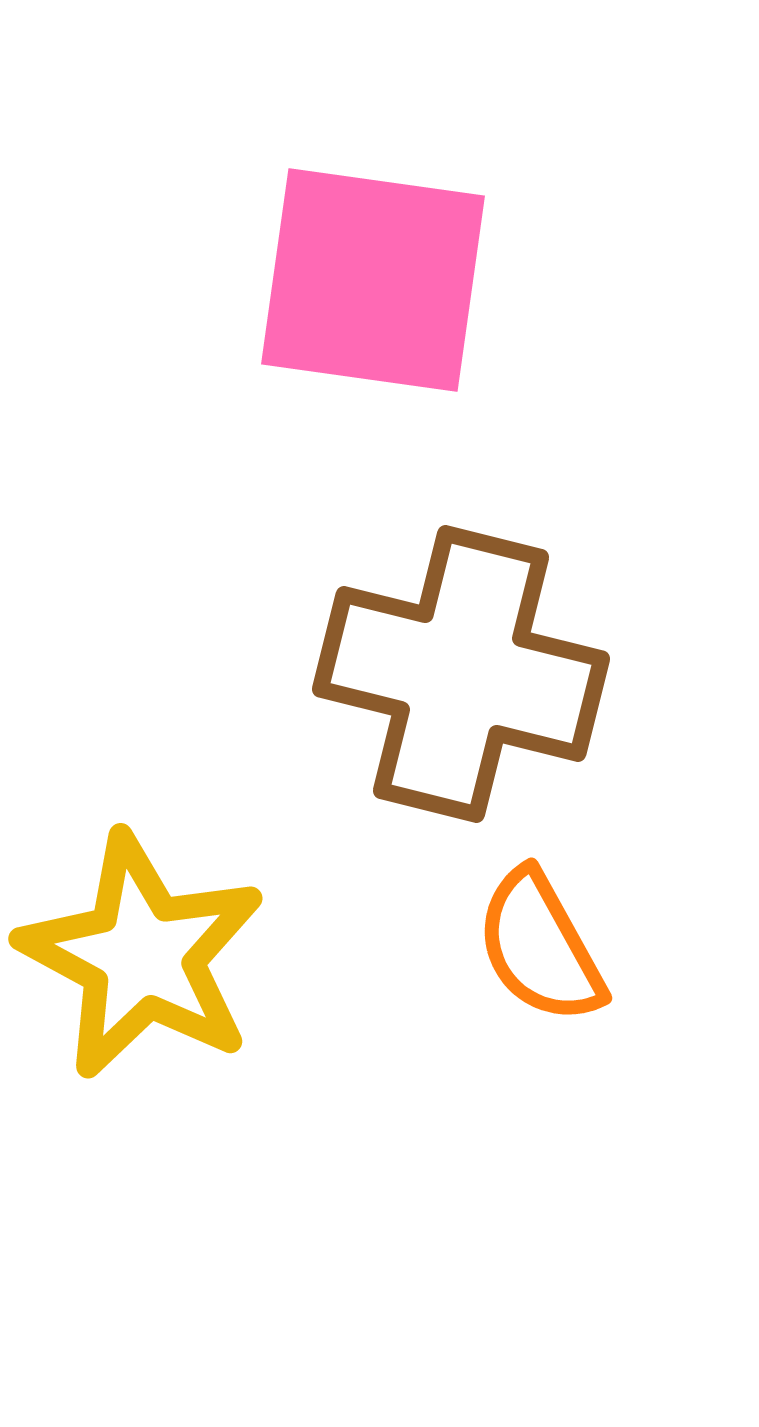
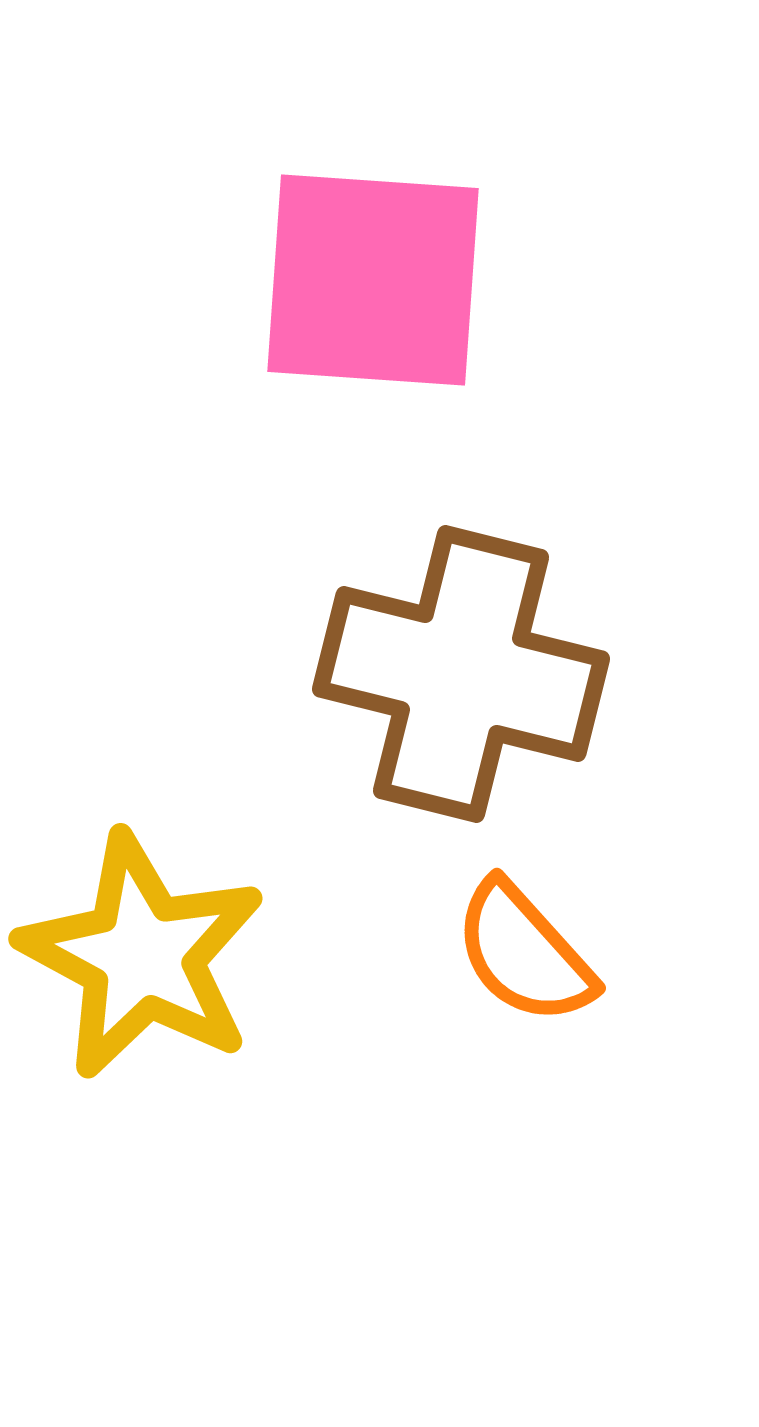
pink square: rotated 4 degrees counterclockwise
orange semicircle: moved 16 px left, 6 px down; rotated 13 degrees counterclockwise
